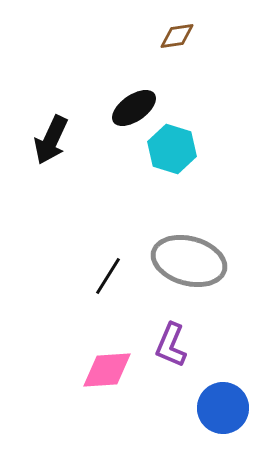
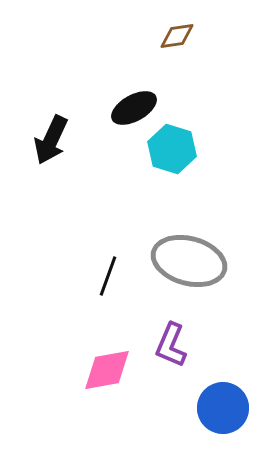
black ellipse: rotated 6 degrees clockwise
black line: rotated 12 degrees counterclockwise
pink diamond: rotated 6 degrees counterclockwise
